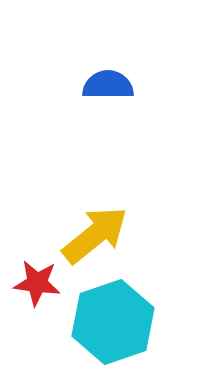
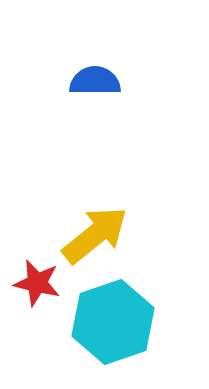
blue semicircle: moved 13 px left, 4 px up
red star: rotated 6 degrees clockwise
